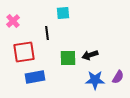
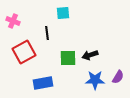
pink cross: rotated 24 degrees counterclockwise
red square: rotated 20 degrees counterclockwise
blue rectangle: moved 8 px right, 6 px down
